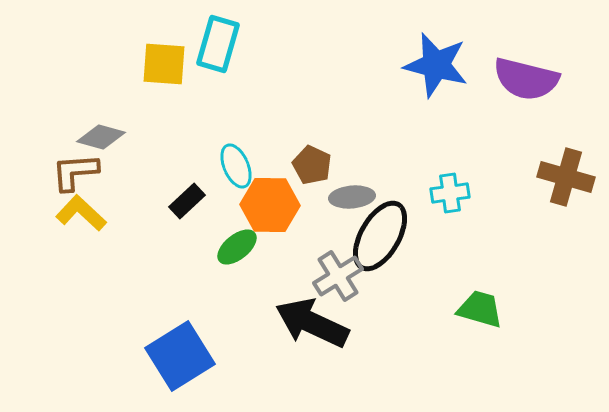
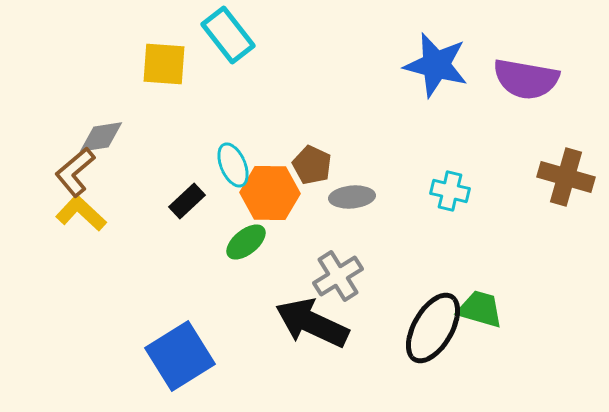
cyan rectangle: moved 10 px right, 9 px up; rotated 54 degrees counterclockwise
purple semicircle: rotated 4 degrees counterclockwise
gray diamond: rotated 24 degrees counterclockwise
cyan ellipse: moved 3 px left, 1 px up
brown L-shape: rotated 36 degrees counterclockwise
cyan cross: moved 2 px up; rotated 21 degrees clockwise
orange hexagon: moved 12 px up
black ellipse: moved 53 px right, 92 px down
green ellipse: moved 9 px right, 5 px up
